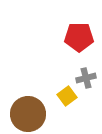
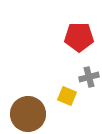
gray cross: moved 3 px right, 1 px up
yellow square: rotated 30 degrees counterclockwise
